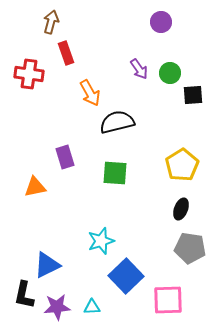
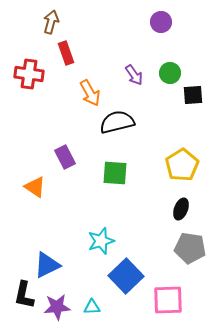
purple arrow: moved 5 px left, 6 px down
purple rectangle: rotated 10 degrees counterclockwise
orange triangle: rotated 45 degrees clockwise
